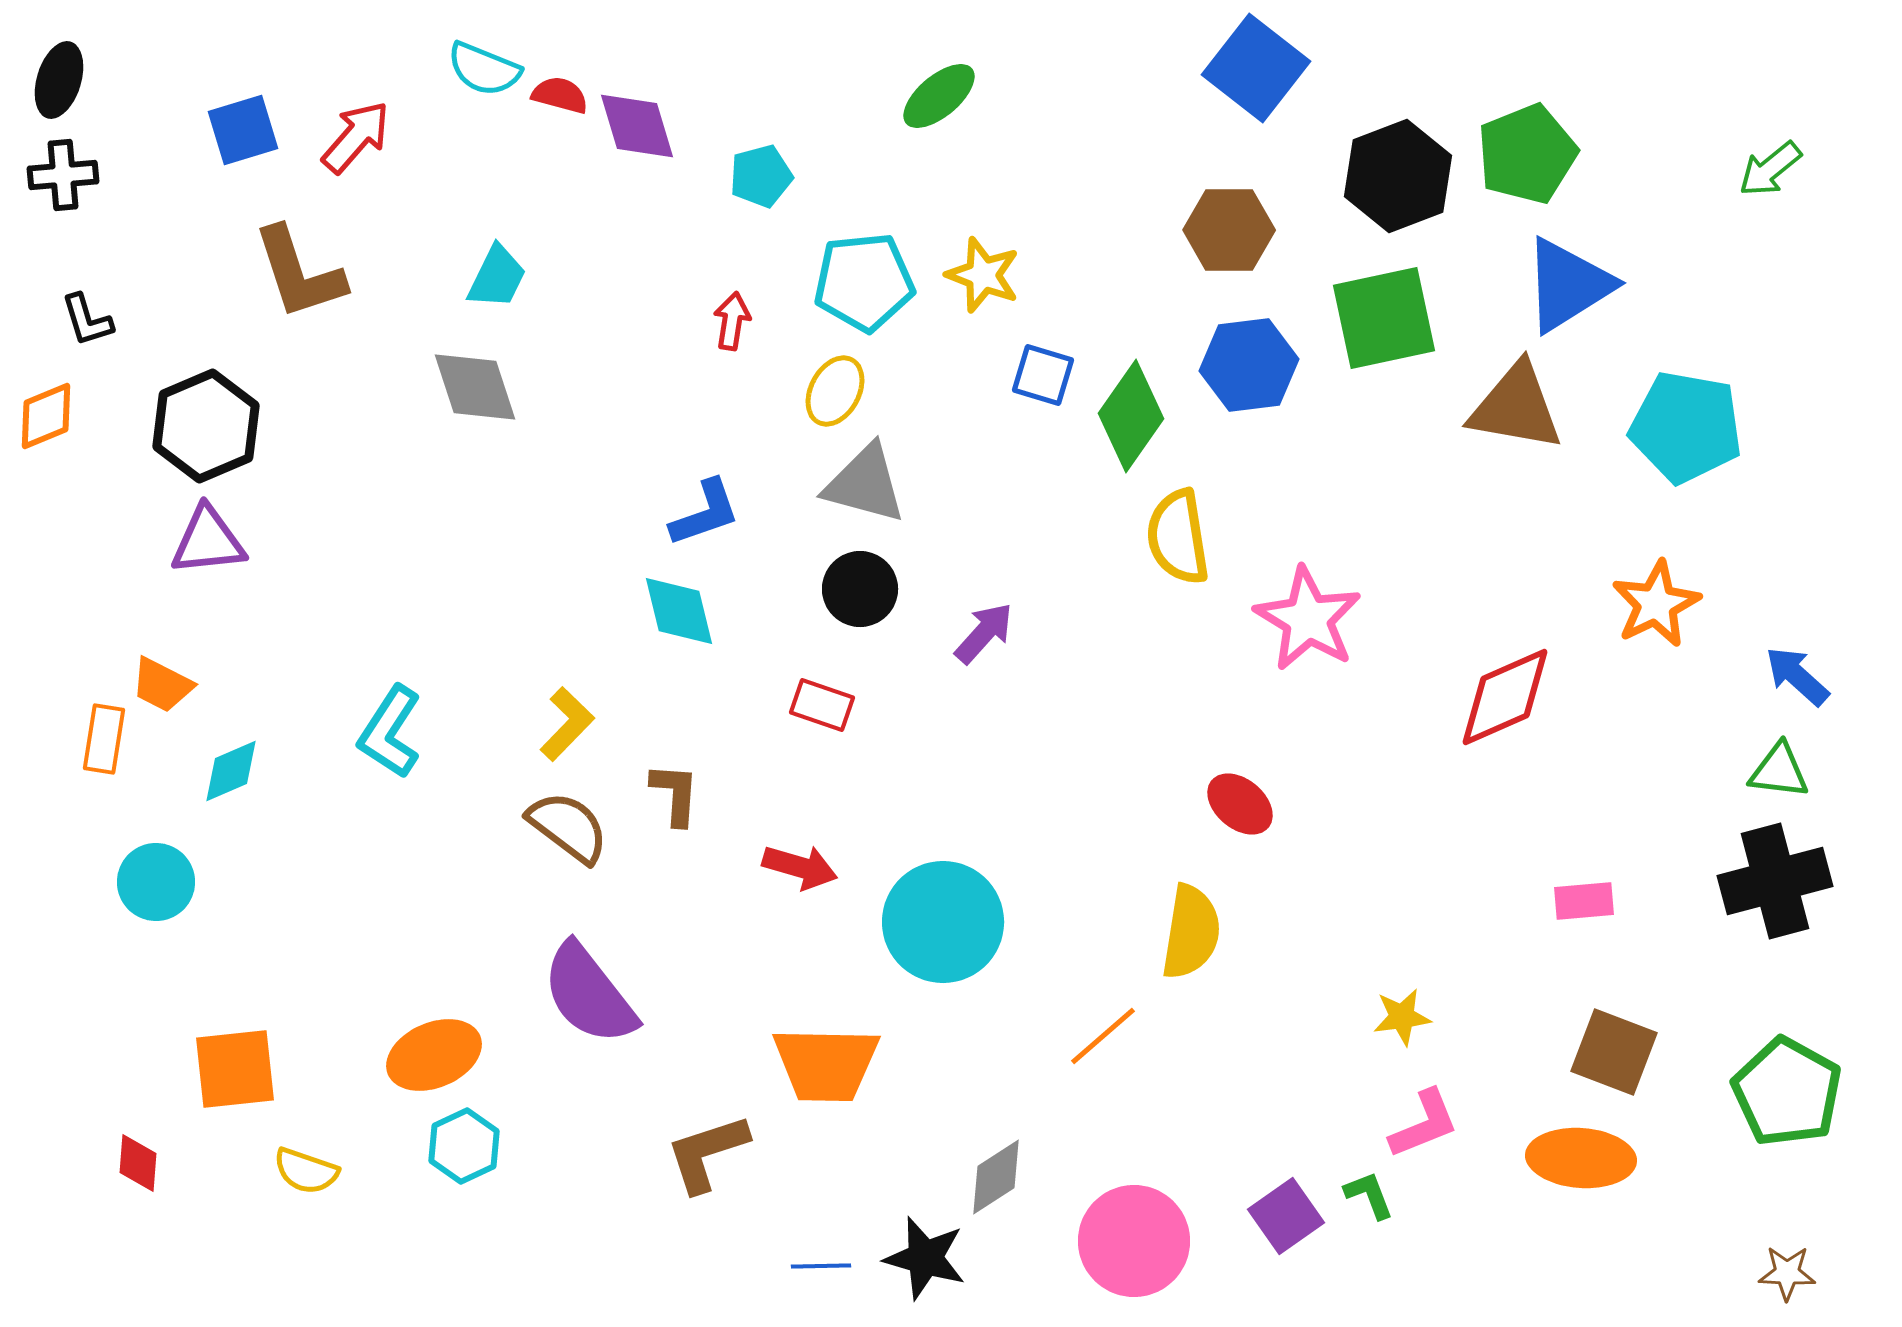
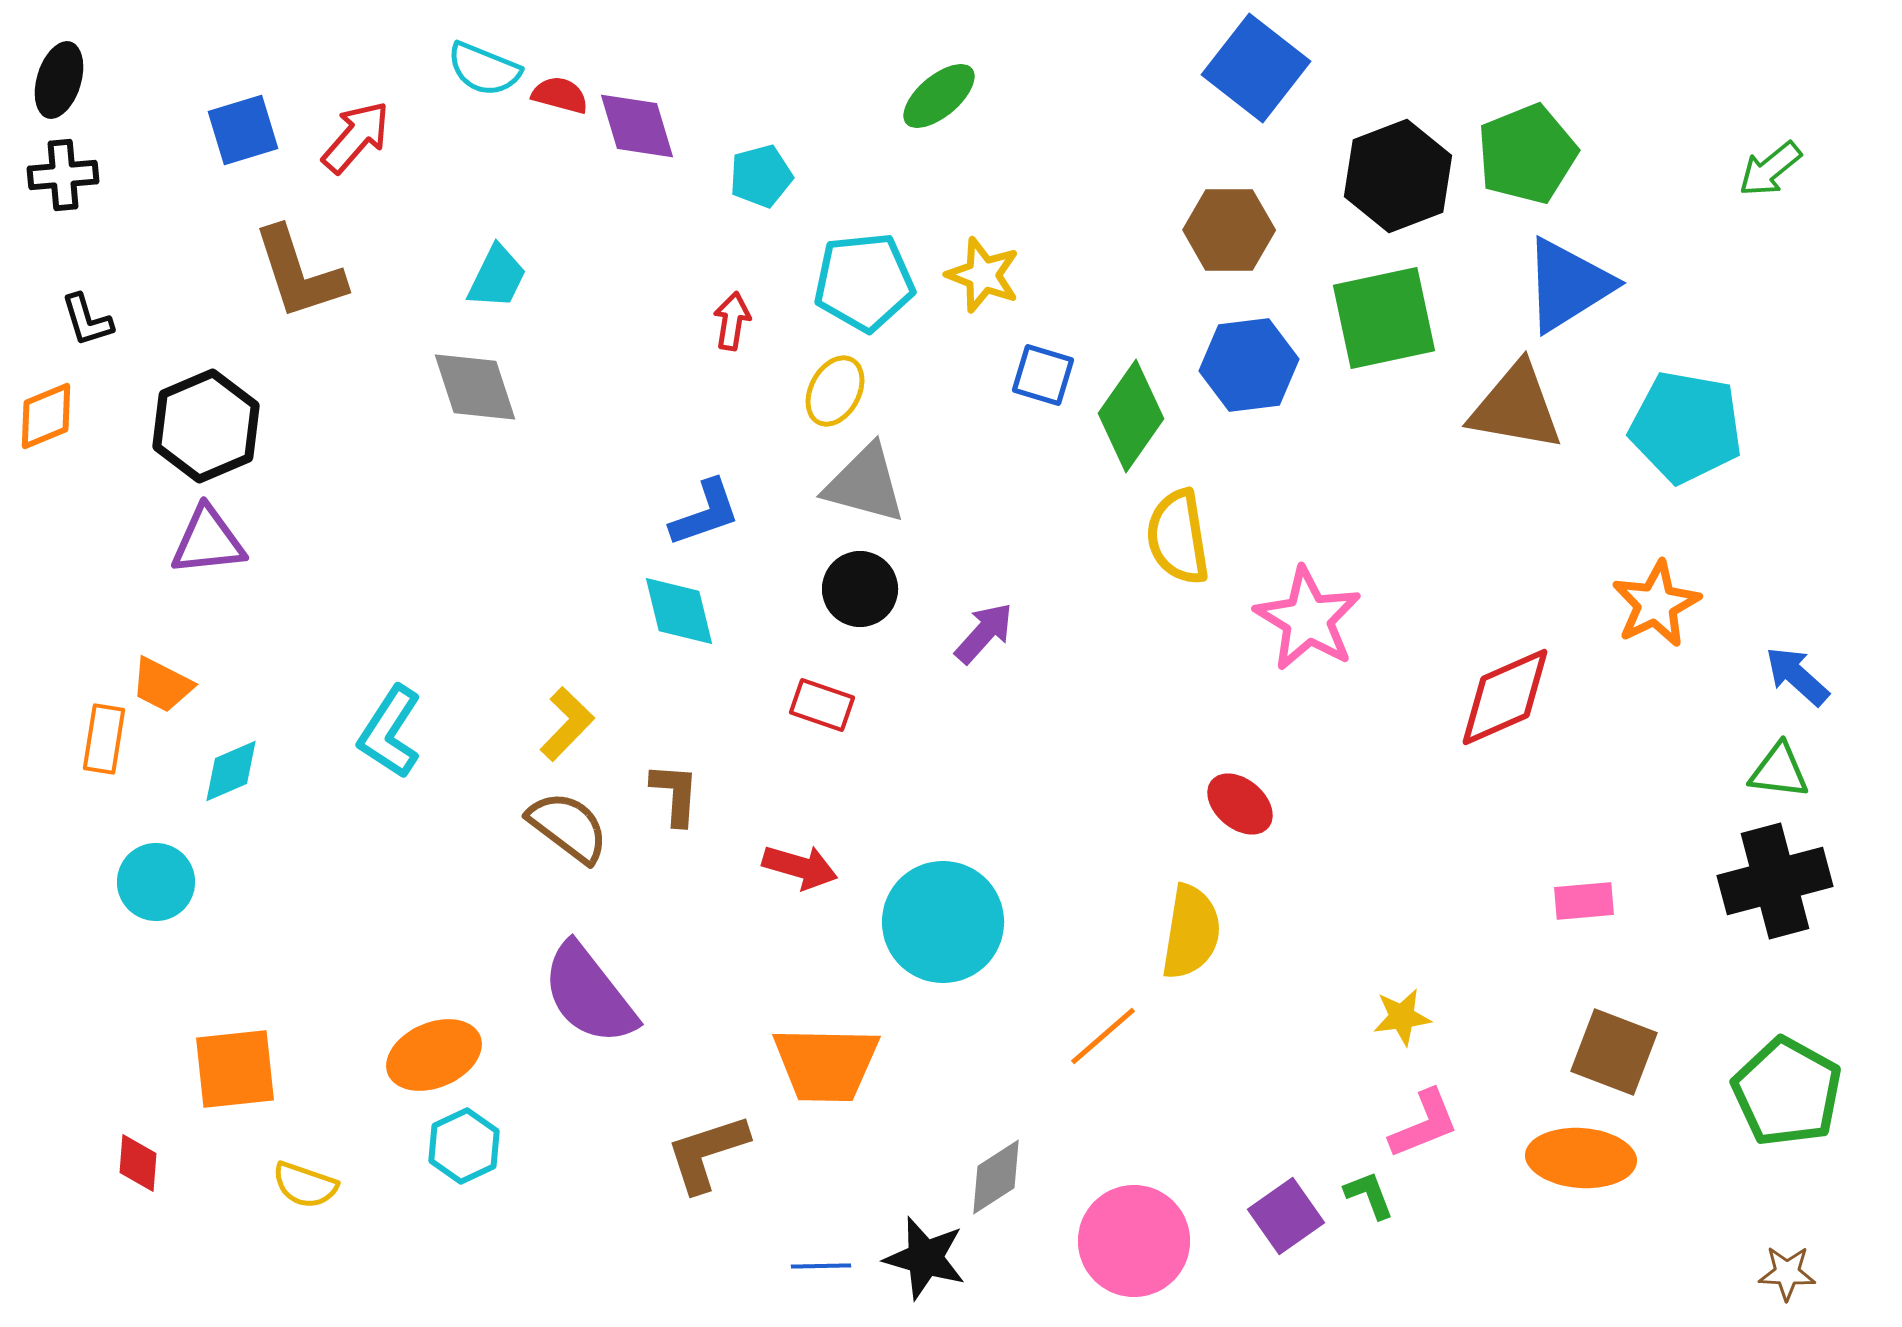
yellow semicircle at (306, 1171): moved 1 px left, 14 px down
